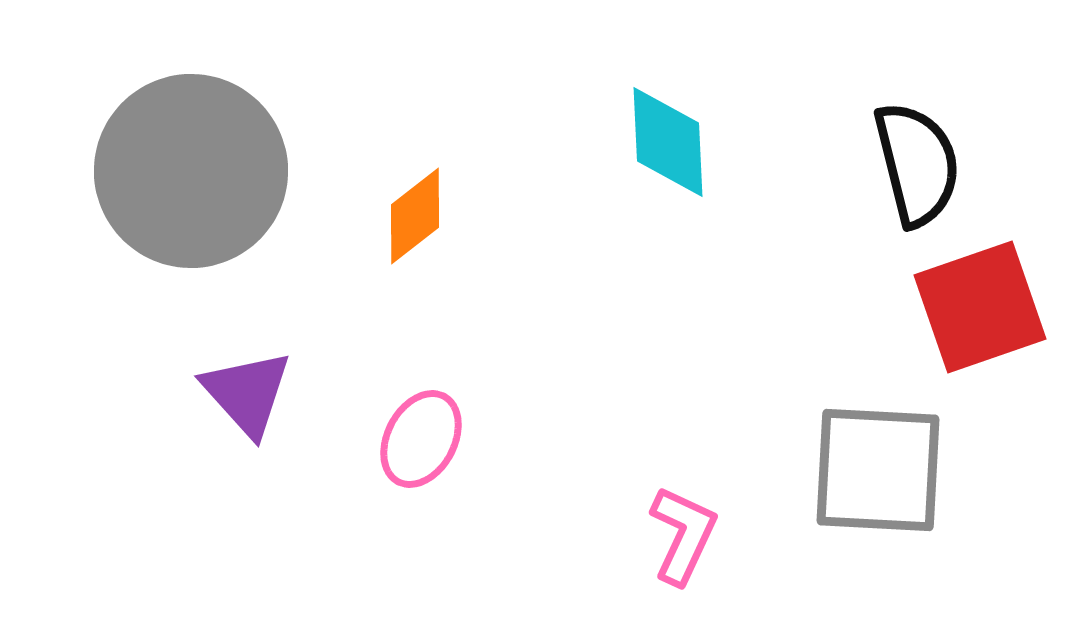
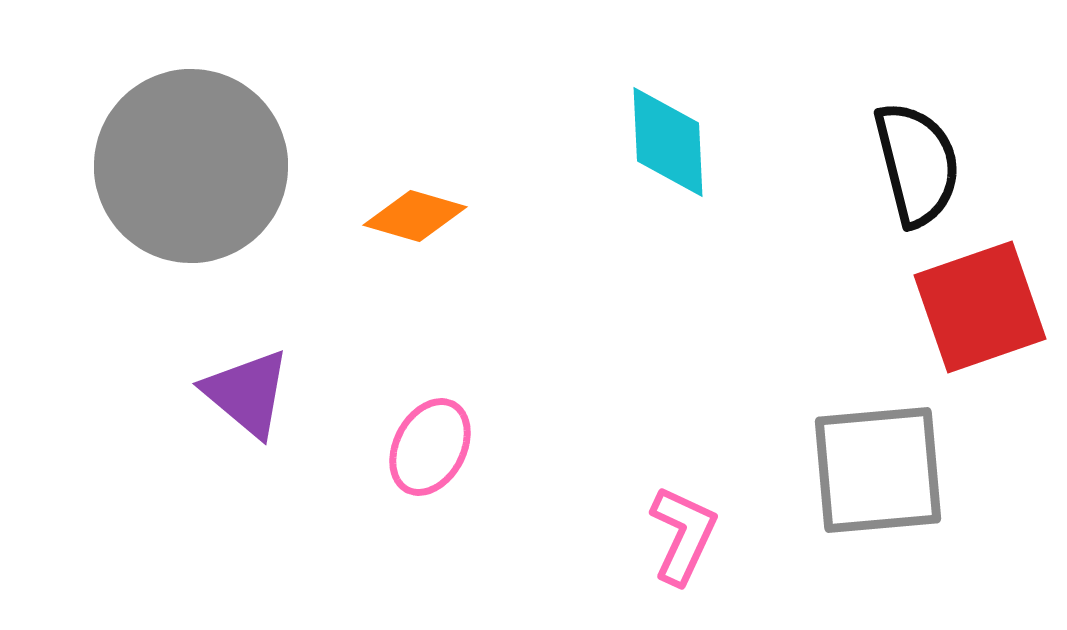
gray circle: moved 5 px up
orange diamond: rotated 54 degrees clockwise
purple triangle: rotated 8 degrees counterclockwise
pink ellipse: moved 9 px right, 8 px down
gray square: rotated 8 degrees counterclockwise
